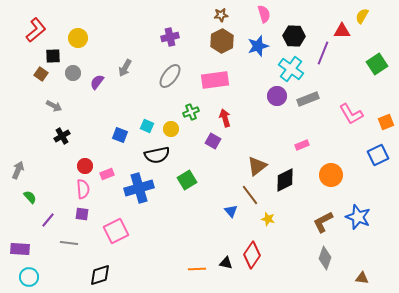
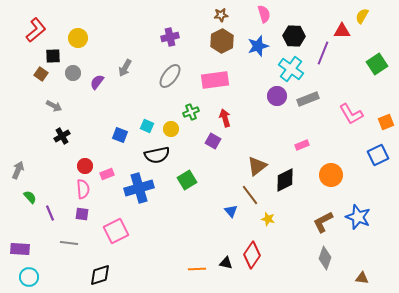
purple line at (48, 220): moved 2 px right, 7 px up; rotated 63 degrees counterclockwise
